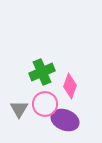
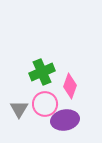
purple ellipse: rotated 32 degrees counterclockwise
